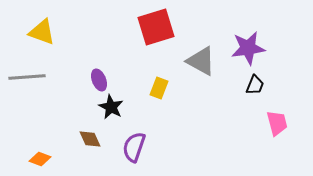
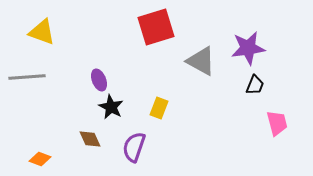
yellow rectangle: moved 20 px down
